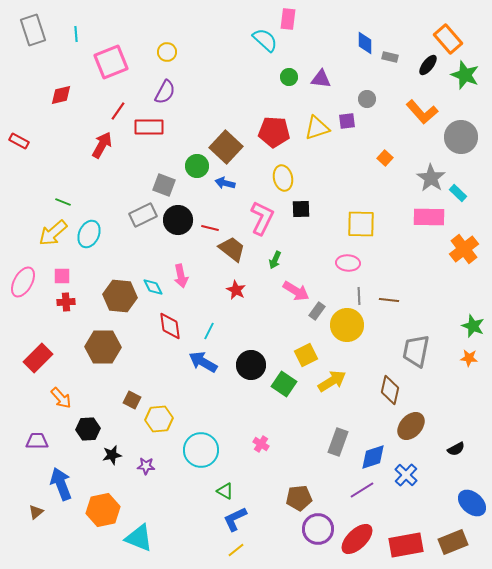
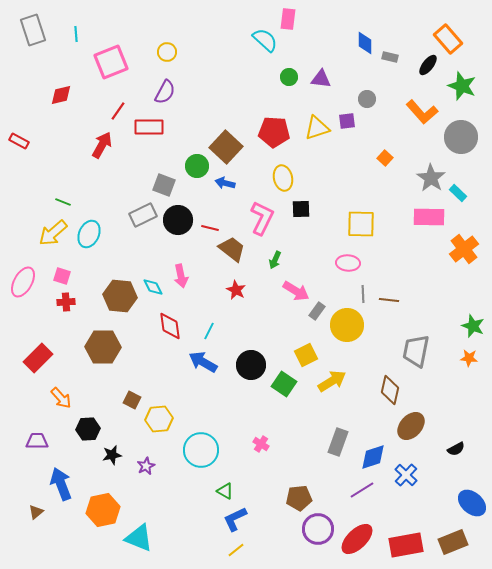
green star at (465, 75): moved 3 px left, 11 px down
pink square at (62, 276): rotated 18 degrees clockwise
gray line at (359, 296): moved 4 px right, 2 px up
purple star at (146, 466): rotated 30 degrees counterclockwise
